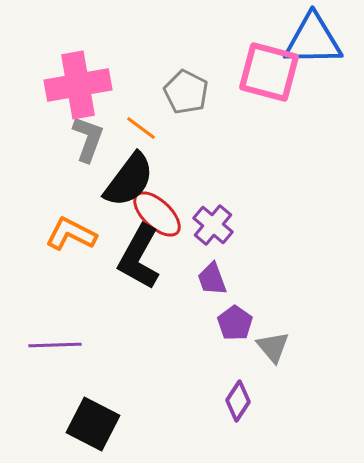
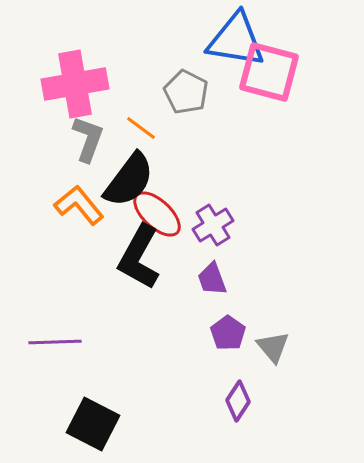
blue triangle: moved 77 px left; rotated 10 degrees clockwise
pink cross: moved 3 px left, 1 px up
purple cross: rotated 18 degrees clockwise
orange L-shape: moved 8 px right, 29 px up; rotated 24 degrees clockwise
purple pentagon: moved 7 px left, 10 px down
purple line: moved 3 px up
